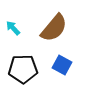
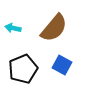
cyan arrow: rotated 35 degrees counterclockwise
black pentagon: rotated 20 degrees counterclockwise
